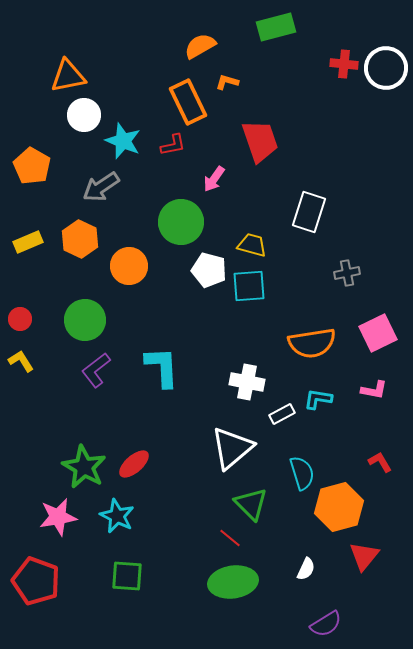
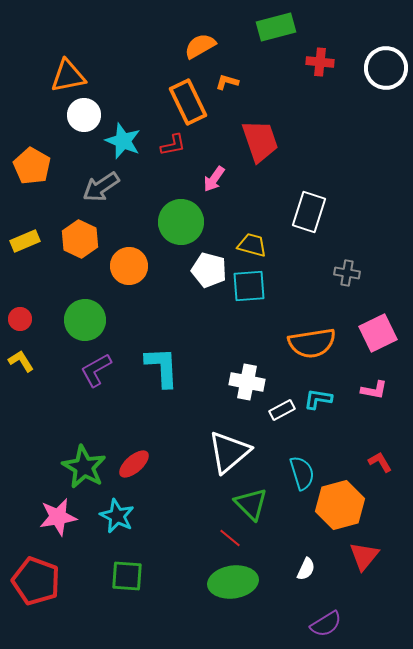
red cross at (344, 64): moved 24 px left, 2 px up
yellow rectangle at (28, 242): moved 3 px left, 1 px up
gray cross at (347, 273): rotated 20 degrees clockwise
purple L-shape at (96, 370): rotated 9 degrees clockwise
white rectangle at (282, 414): moved 4 px up
white triangle at (232, 448): moved 3 px left, 4 px down
orange hexagon at (339, 507): moved 1 px right, 2 px up
